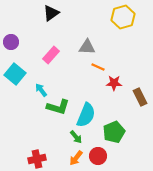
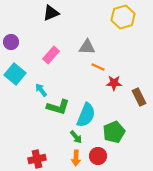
black triangle: rotated 12 degrees clockwise
brown rectangle: moved 1 px left
orange arrow: rotated 35 degrees counterclockwise
